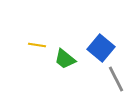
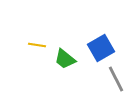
blue square: rotated 20 degrees clockwise
